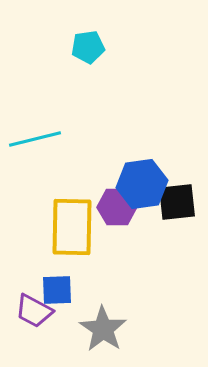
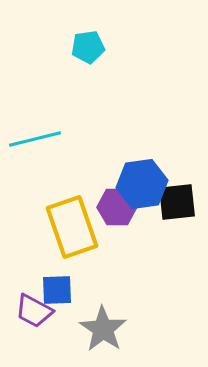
yellow rectangle: rotated 20 degrees counterclockwise
